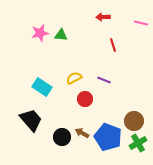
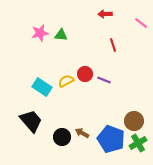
red arrow: moved 2 px right, 3 px up
pink line: rotated 24 degrees clockwise
yellow semicircle: moved 8 px left, 3 px down
red circle: moved 25 px up
black trapezoid: moved 1 px down
blue pentagon: moved 3 px right, 2 px down
